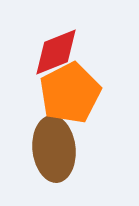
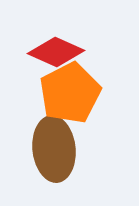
red diamond: rotated 46 degrees clockwise
